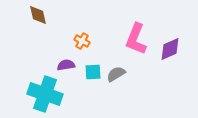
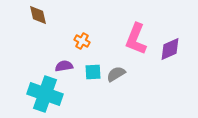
purple semicircle: moved 2 px left, 1 px down
